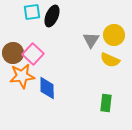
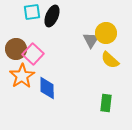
yellow circle: moved 8 px left, 2 px up
brown circle: moved 3 px right, 4 px up
yellow semicircle: rotated 18 degrees clockwise
orange star: rotated 25 degrees counterclockwise
